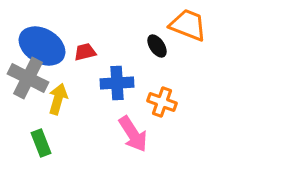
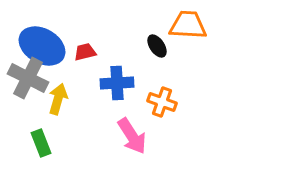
orange trapezoid: rotated 18 degrees counterclockwise
pink arrow: moved 1 px left, 2 px down
